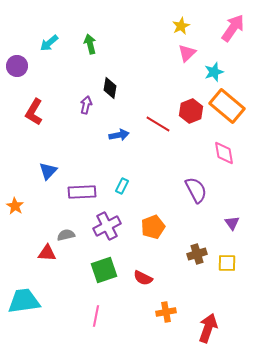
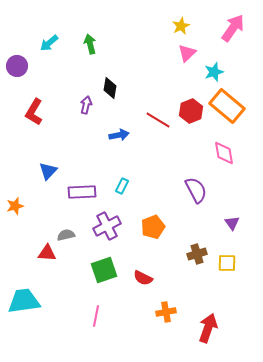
red line: moved 4 px up
orange star: rotated 24 degrees clockwise
